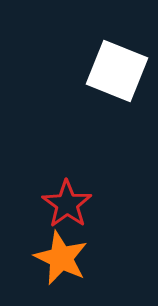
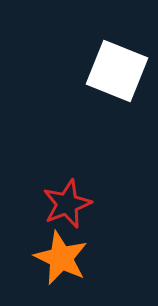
red star: rotated 15 degrees clockwise
